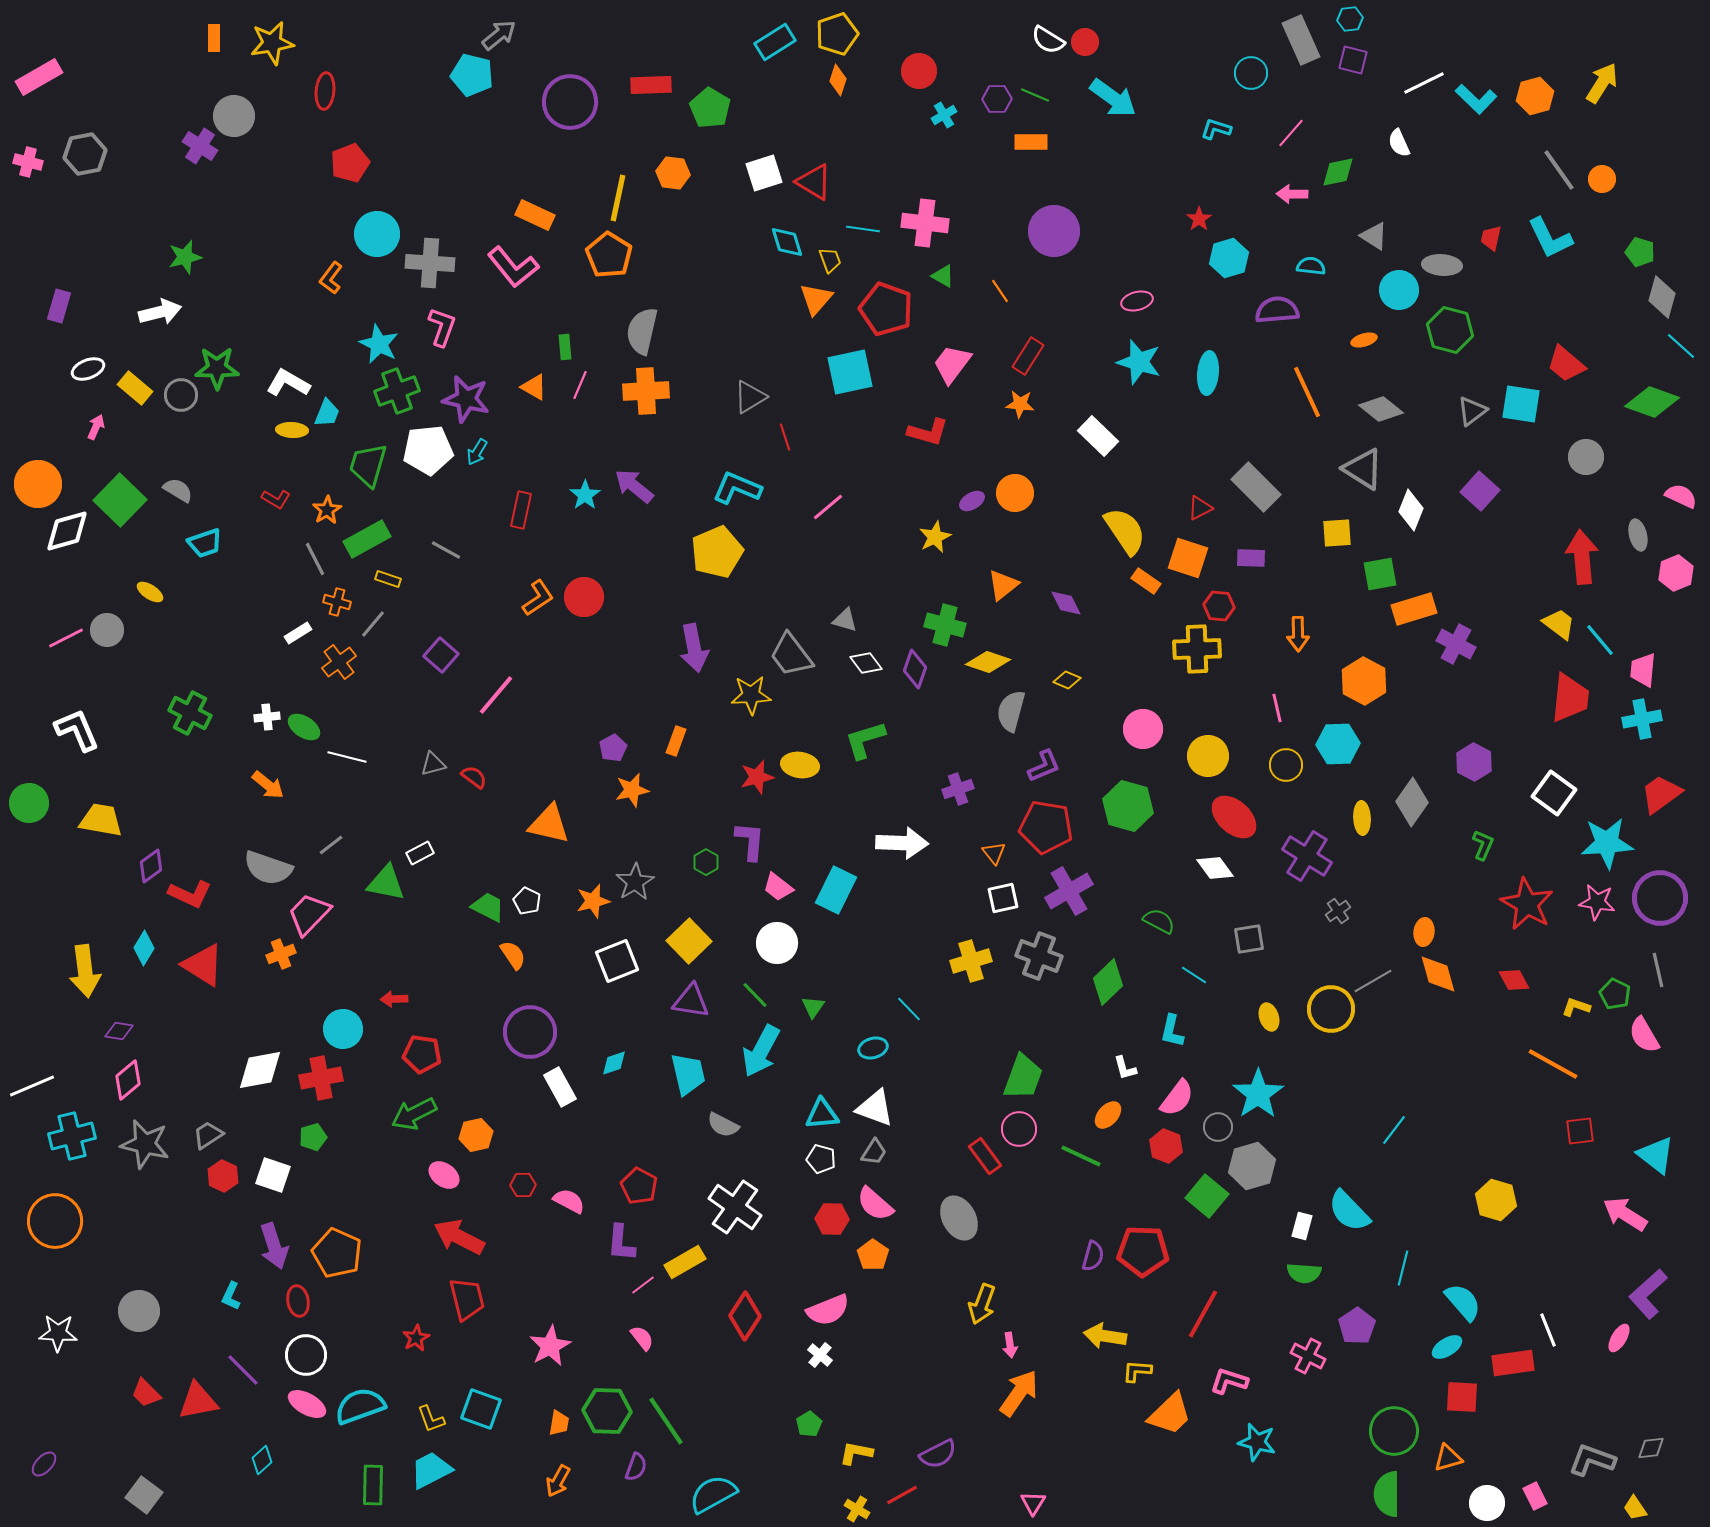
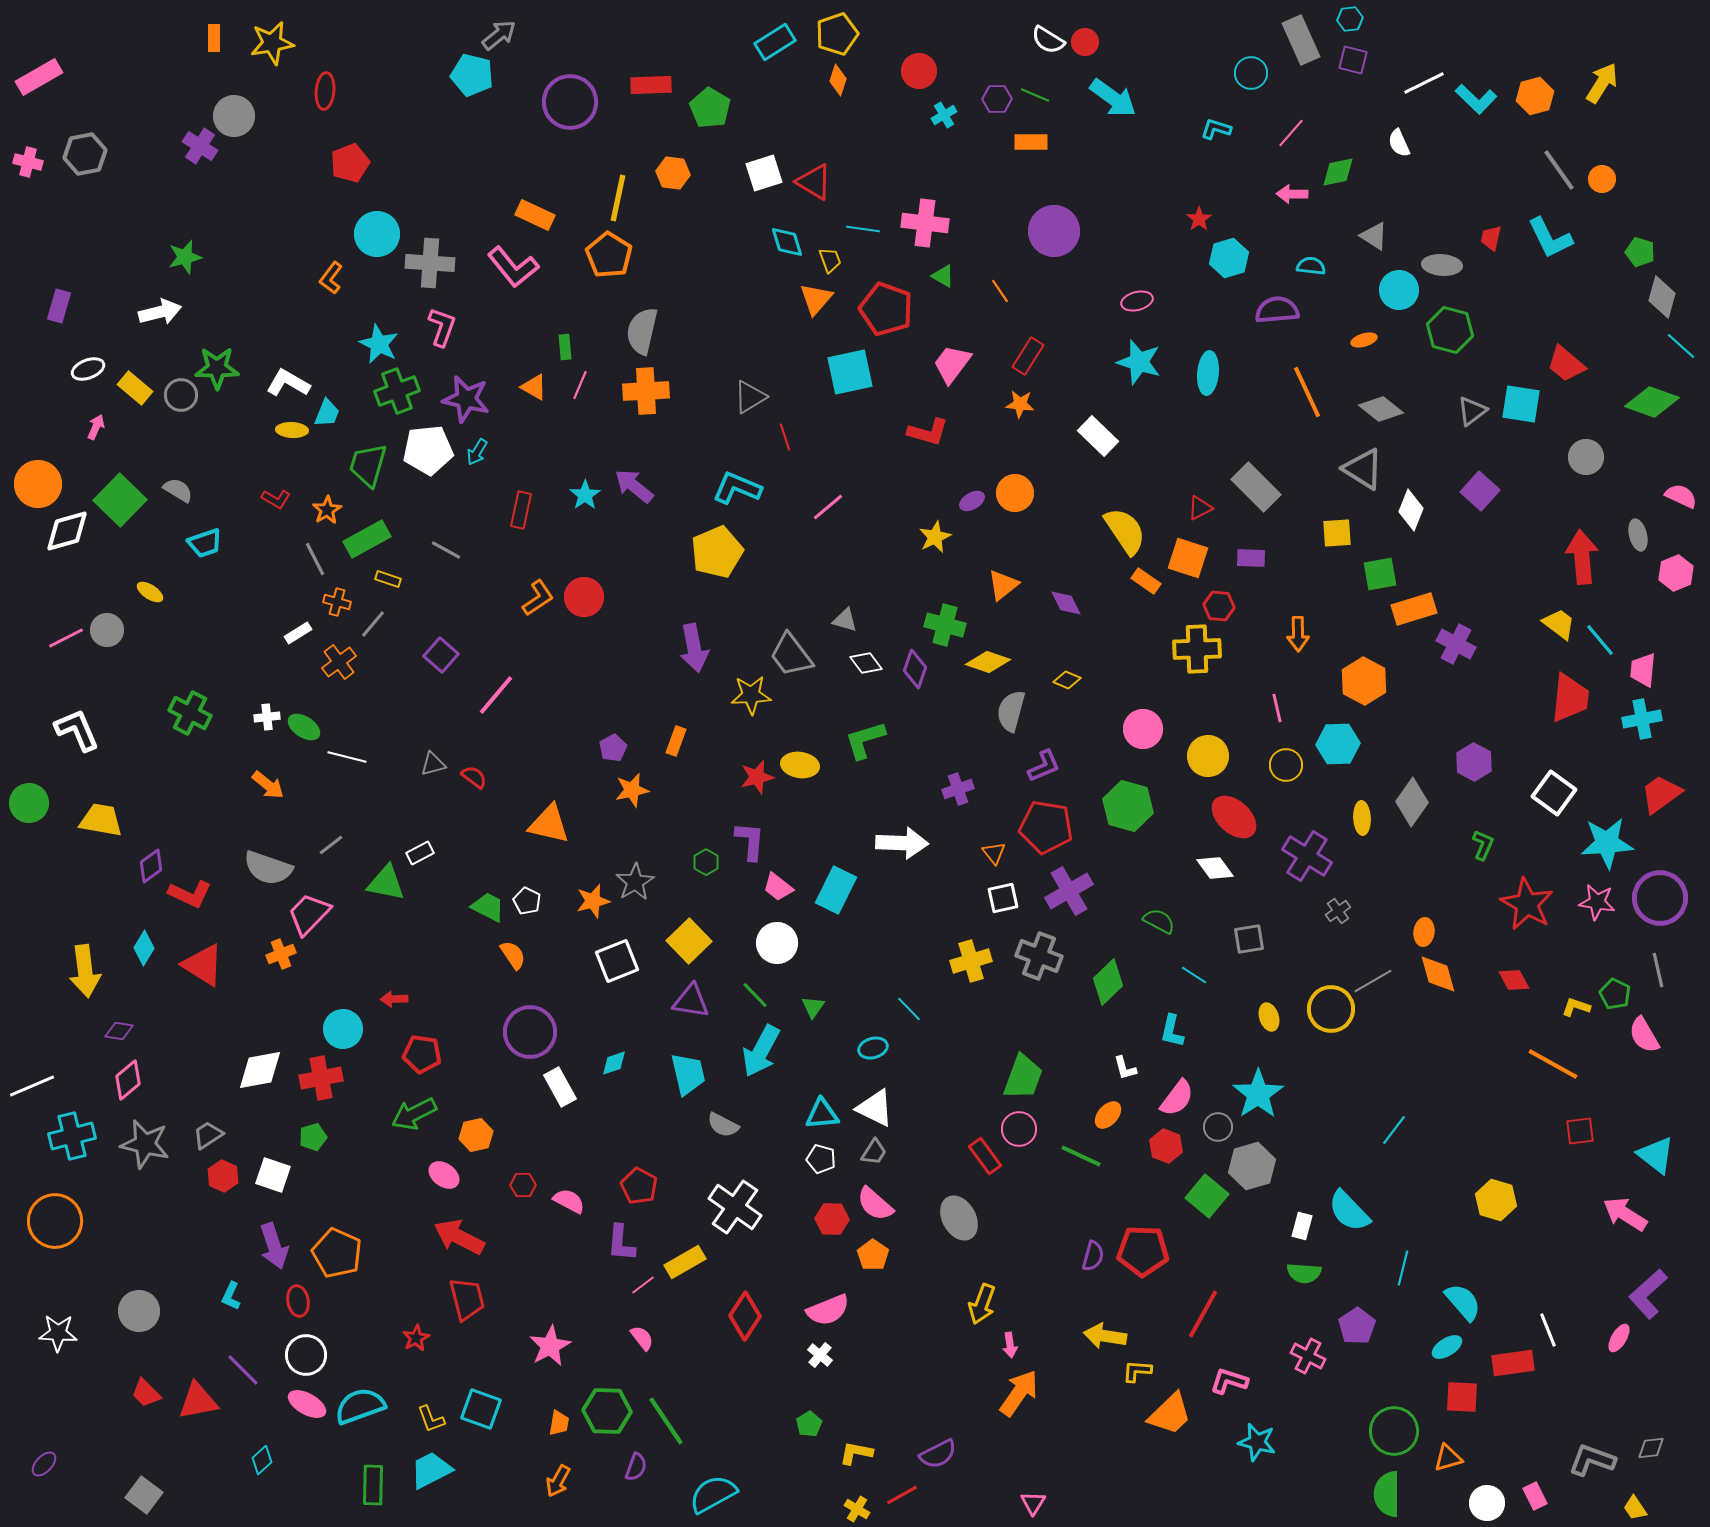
white triangle at (875, 1108): rotated 6 degrees clockwise
